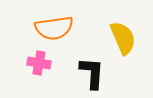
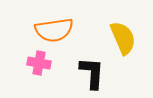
orange semicircle: moved 2 px down
